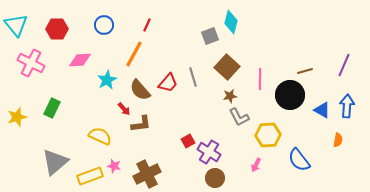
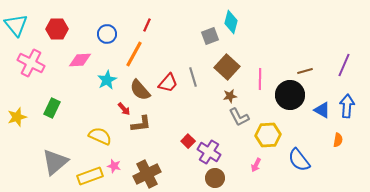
blue circle: moved 3 px right, 9 px down
red square: rotated 16 degrees counterclockwise
